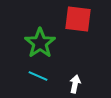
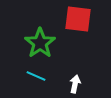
cyan line: moved 2 px left
